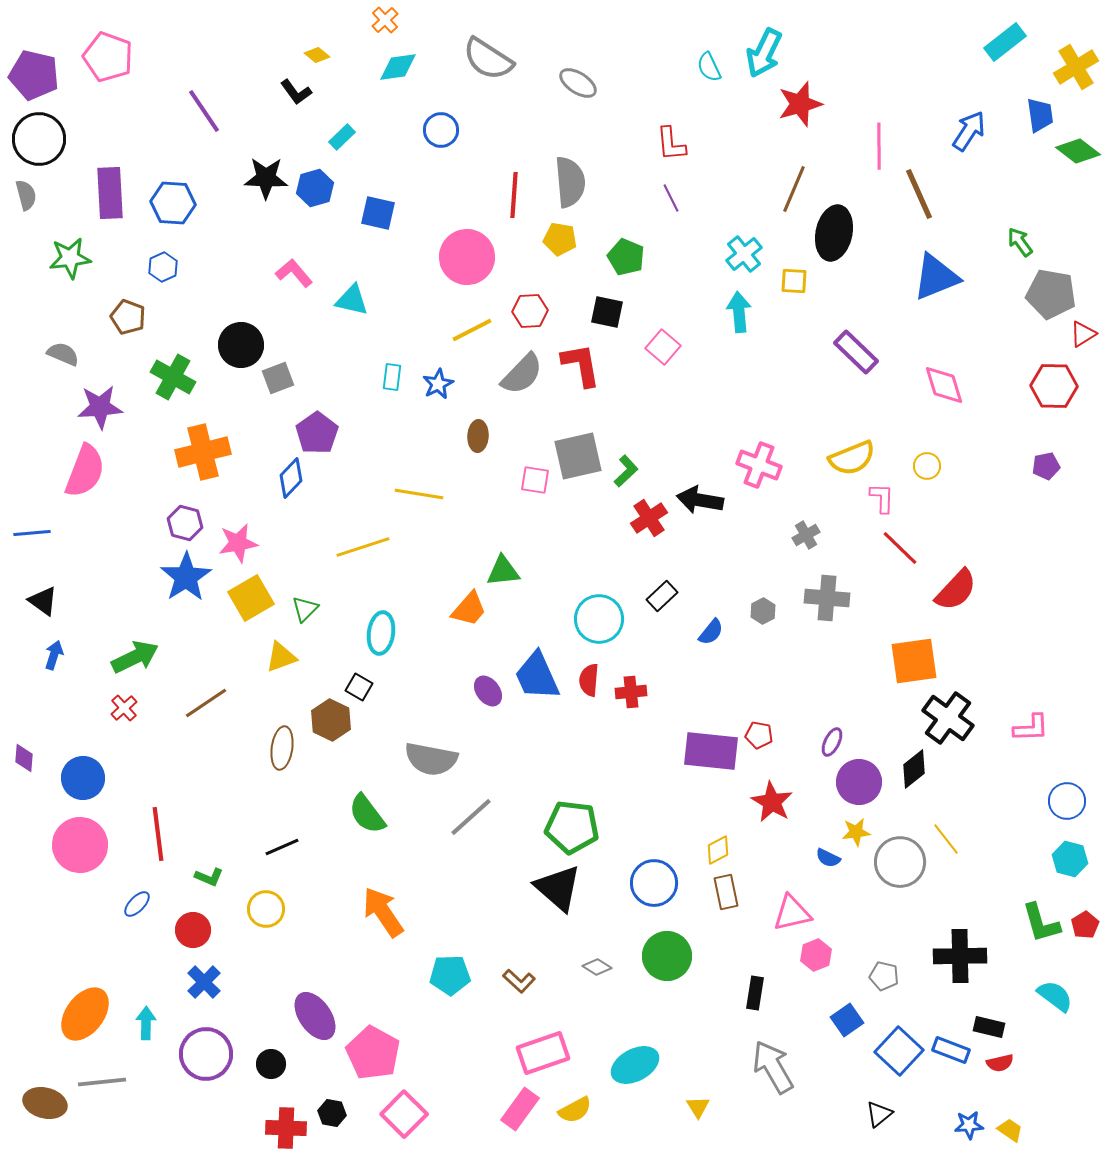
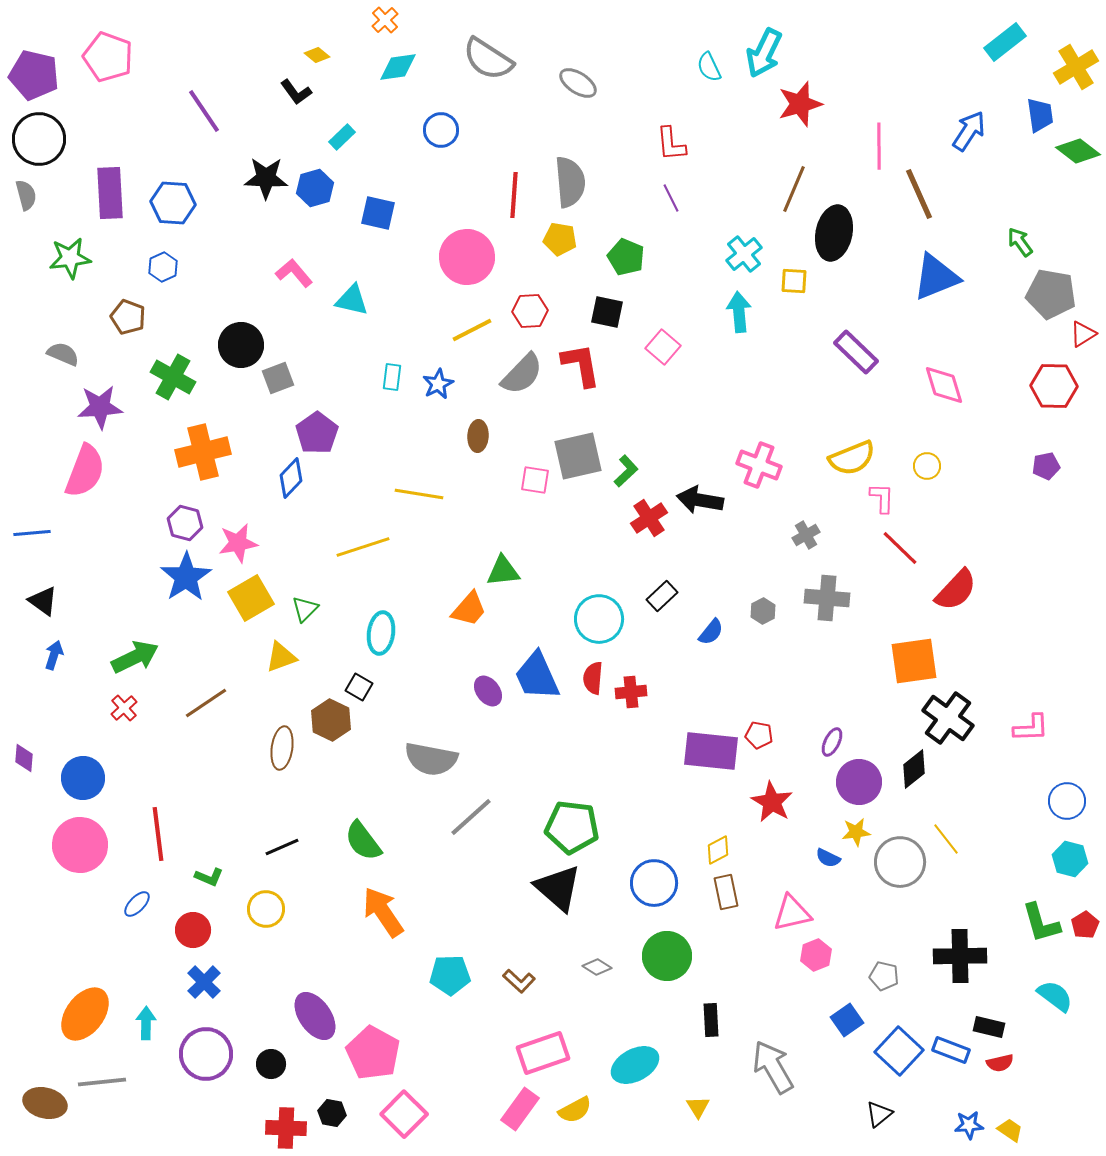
red semicircle at (589, 680): moved 4 px right, 2 px up
green semicircle at (367, 814): moved 4 px left, 27 px down
black rectangle at (755, 993): moved 44 px left, 27 px down; rotated 12 degrees counterclockwise
